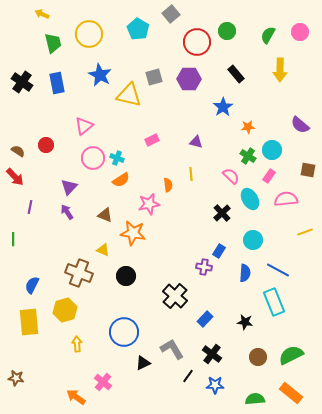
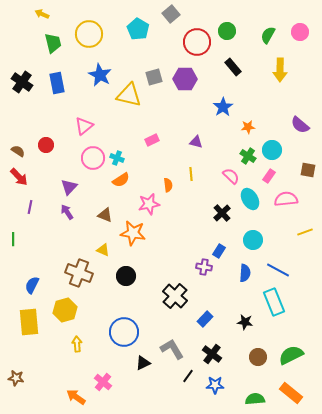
black rectangle at (236, 74): moved 3 px left, 7 px up
purple hexagon at (189, 79): moved 4 px left
red arrow at (15, 177): moved 4 px right
